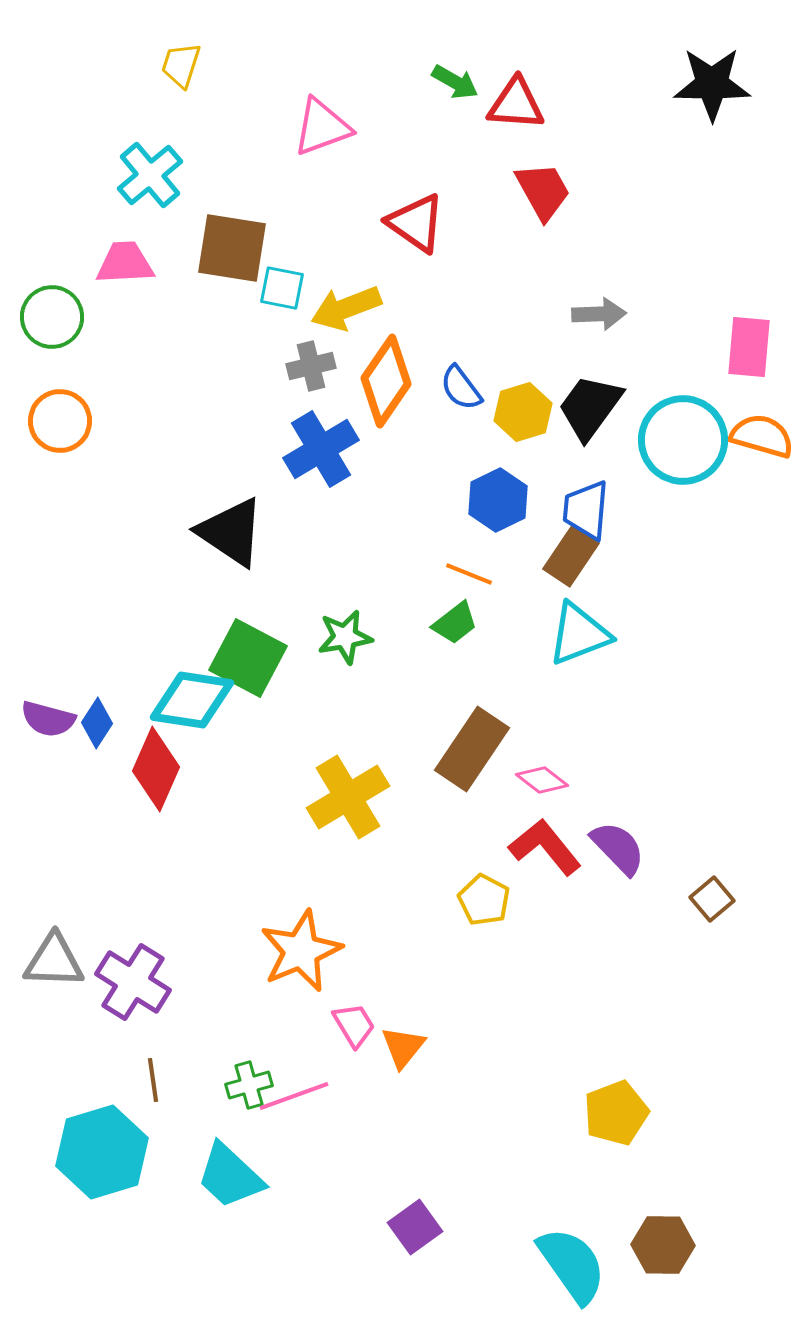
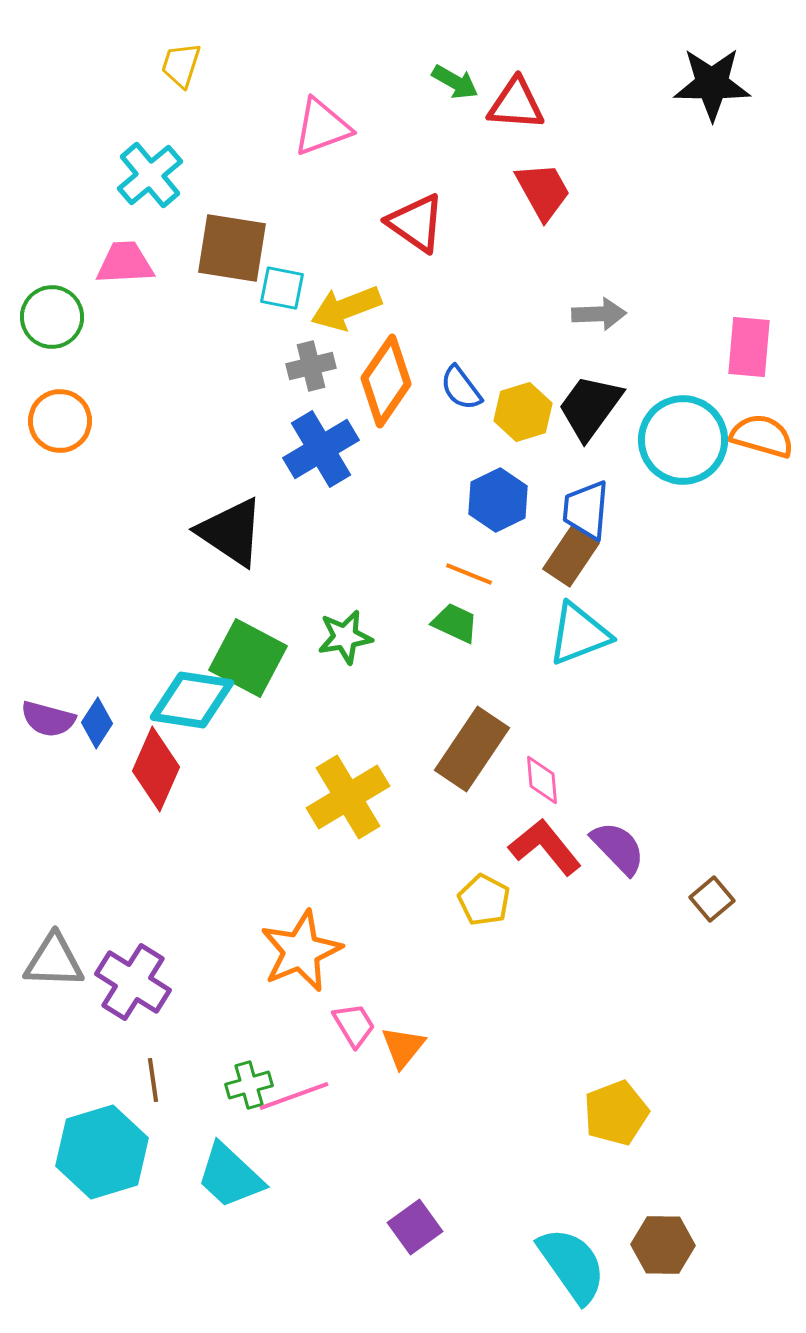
green trapezoid at (455, 623): rotated 117 degrees counterclockwise
pink diamond at (542, 780): rotated 48 degrees clockwise
